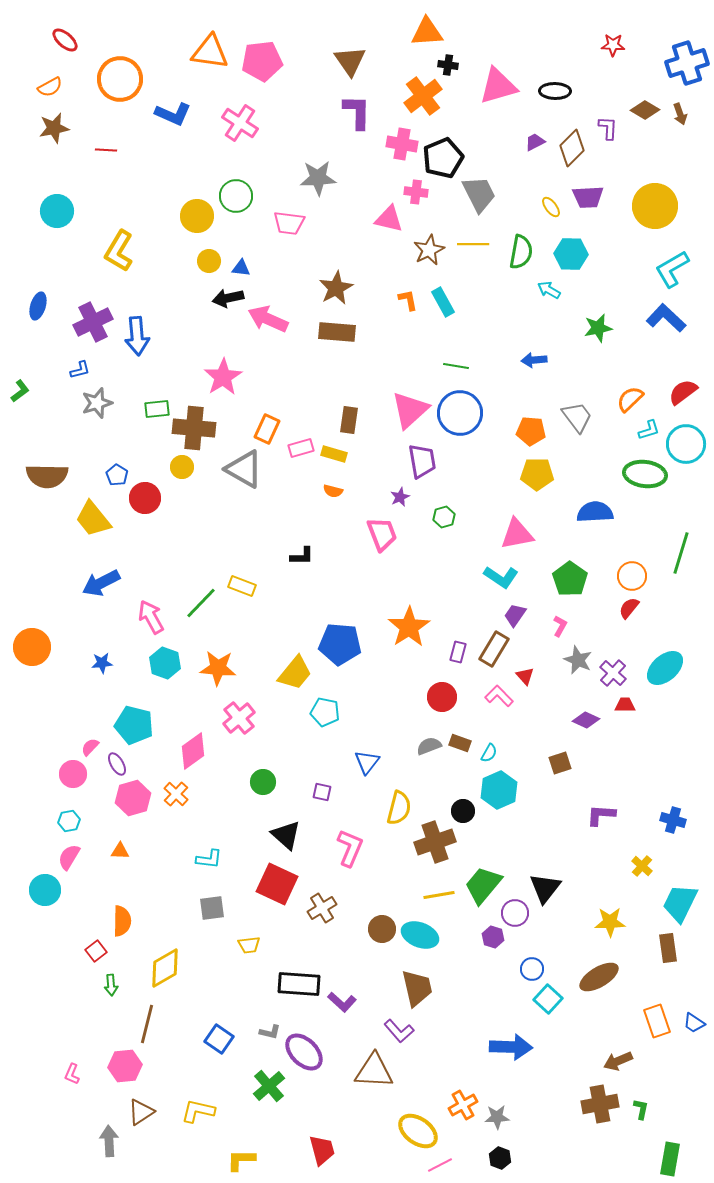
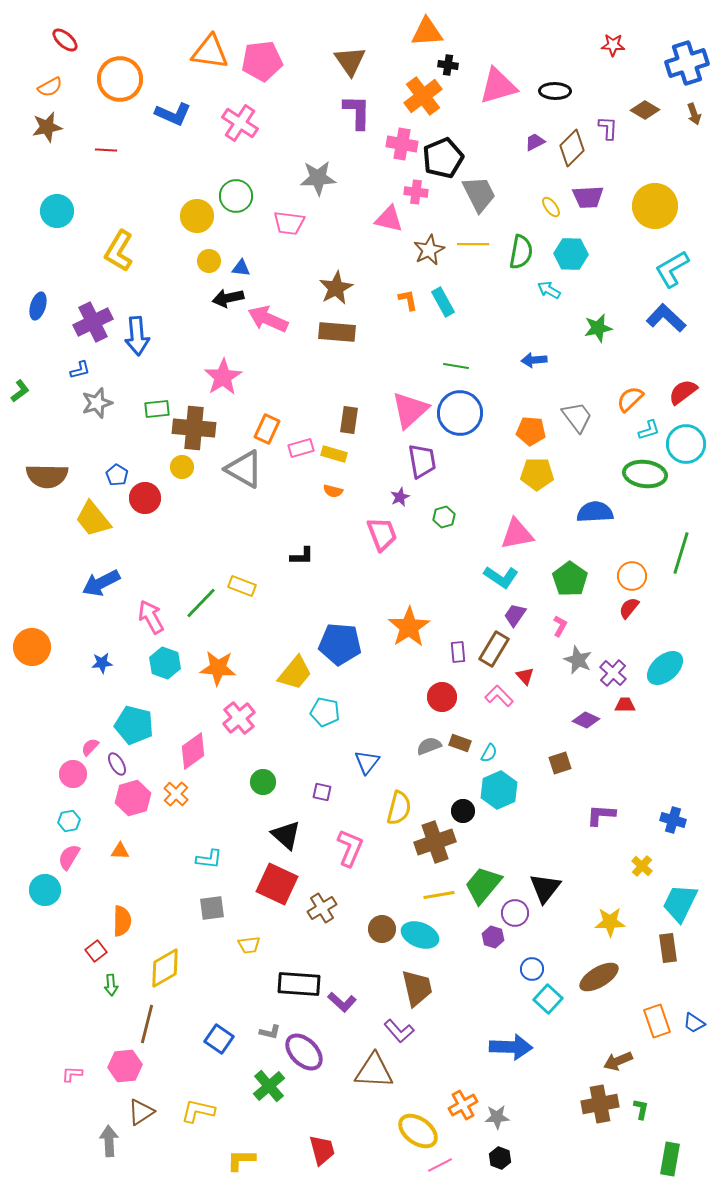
brown arrow at (680, 114): moved 14 px right
brown star at (54, 128): moved 7 px left, 1 px up
purple rectangle at (458, 652): rotated 20 degrees counterclockwise
pink L-shape at (72, 1074): rotated 70 degrees clockwise
